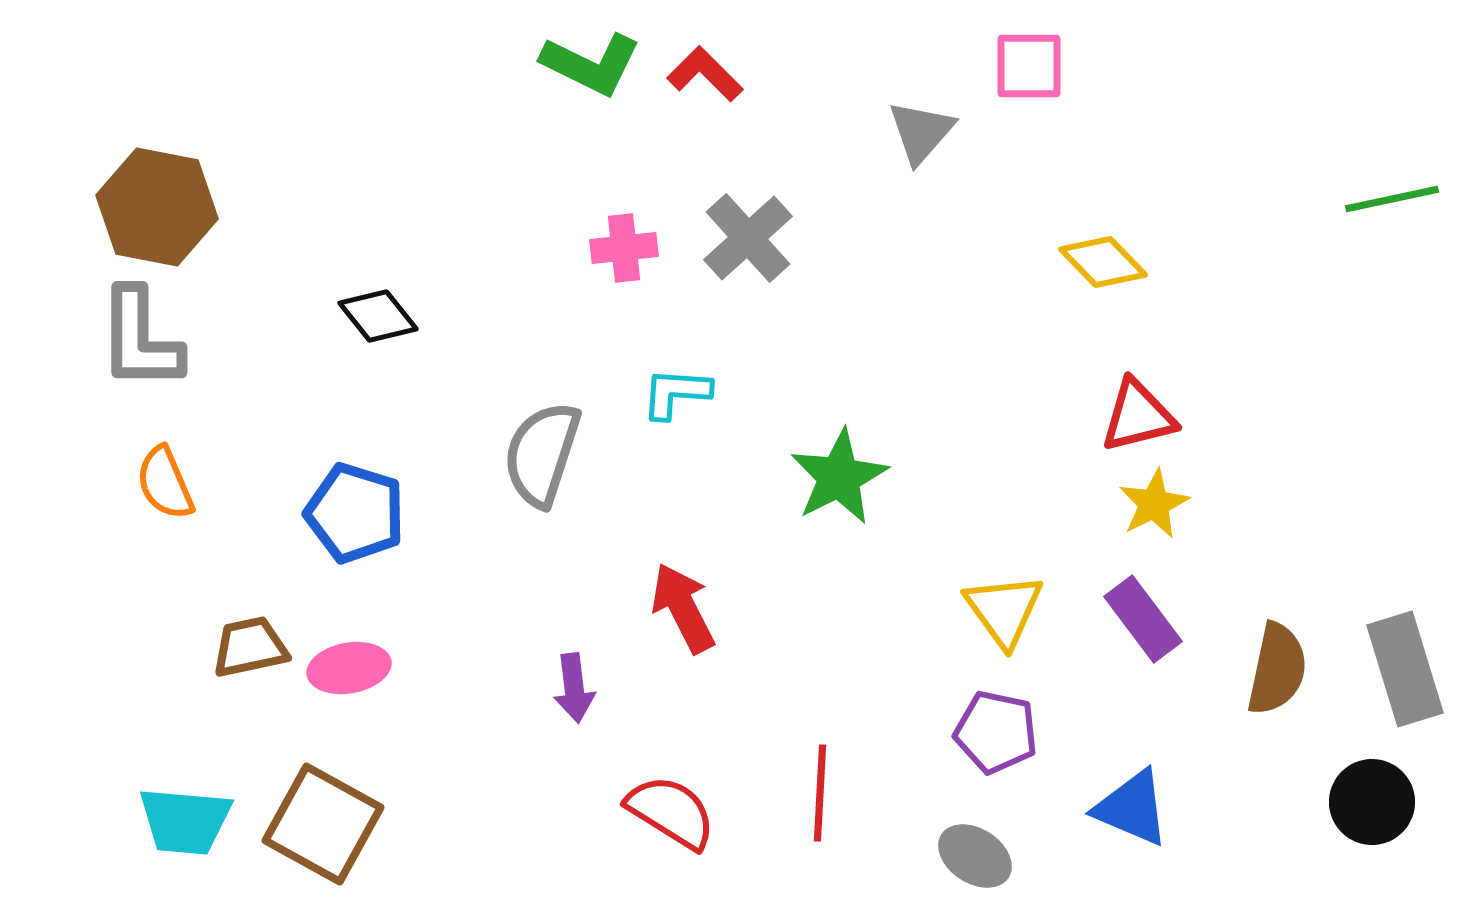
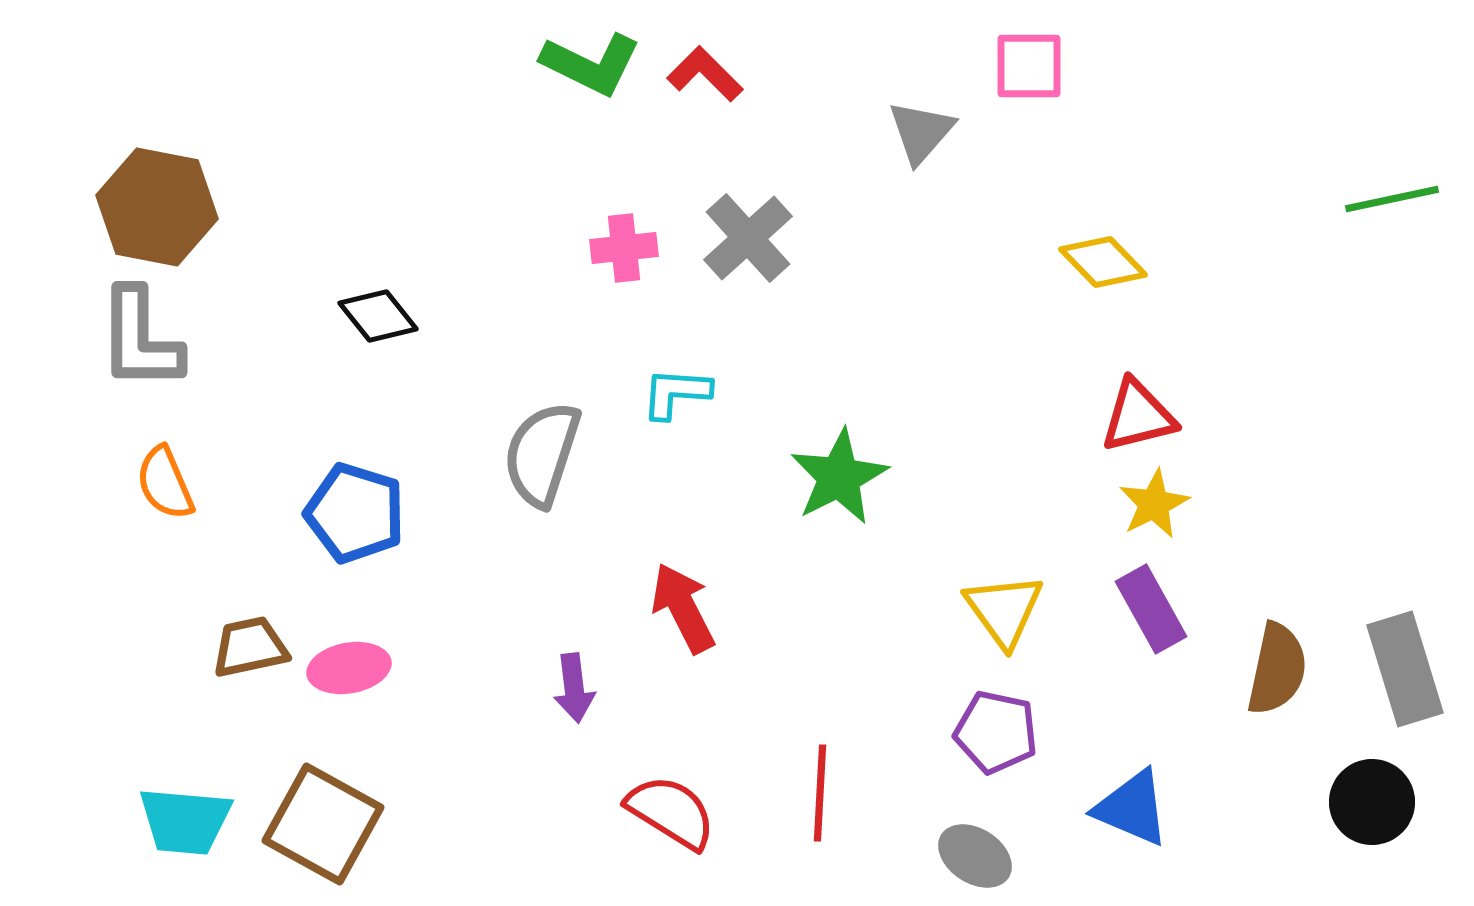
purple rectangle: moved 8 px right, 10 px up; rotated 8 degrees clockwise
